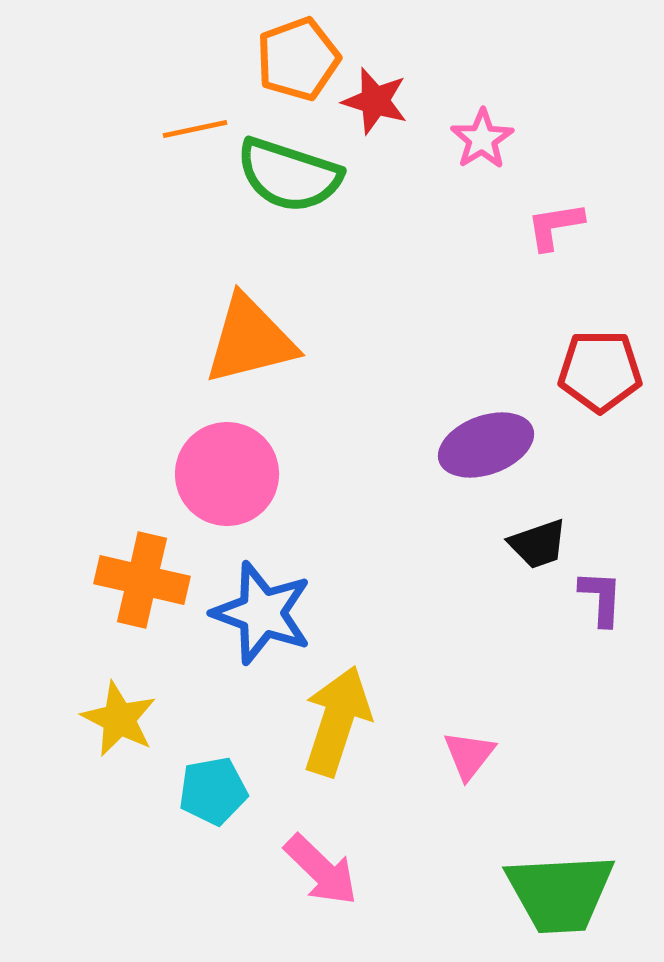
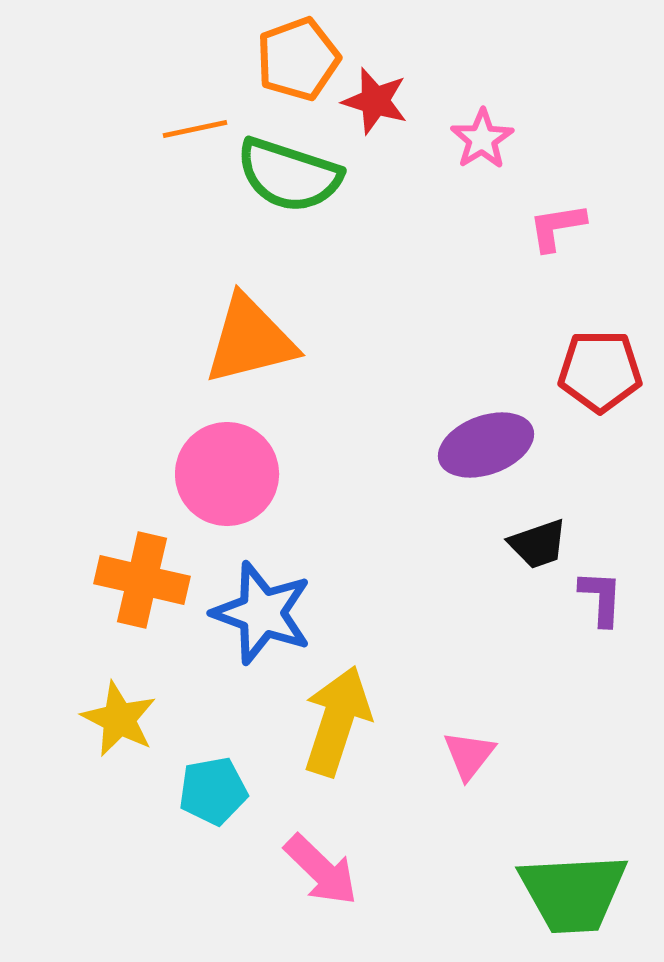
pink L-shape: moved 2 px right, 1 px down
green trapezoid: moved 13 px right
